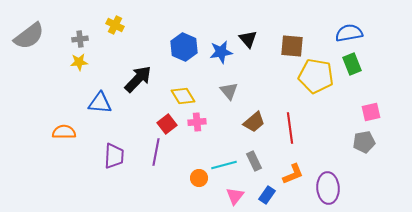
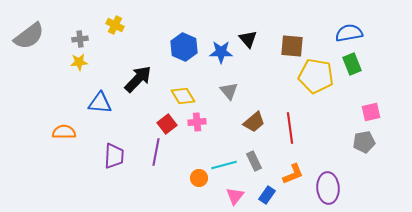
blue star: rotated 10 degrees clockwise
